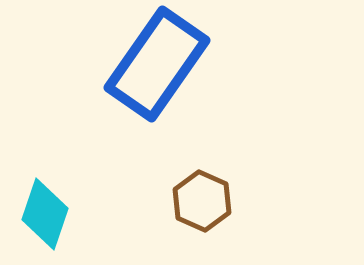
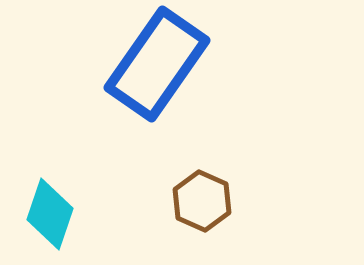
cyan diamond: moved 5 px right
